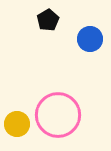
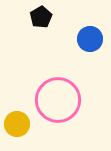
black pentagon: moved 7 px left, 3 px up
pink circle: moved 15 px up
